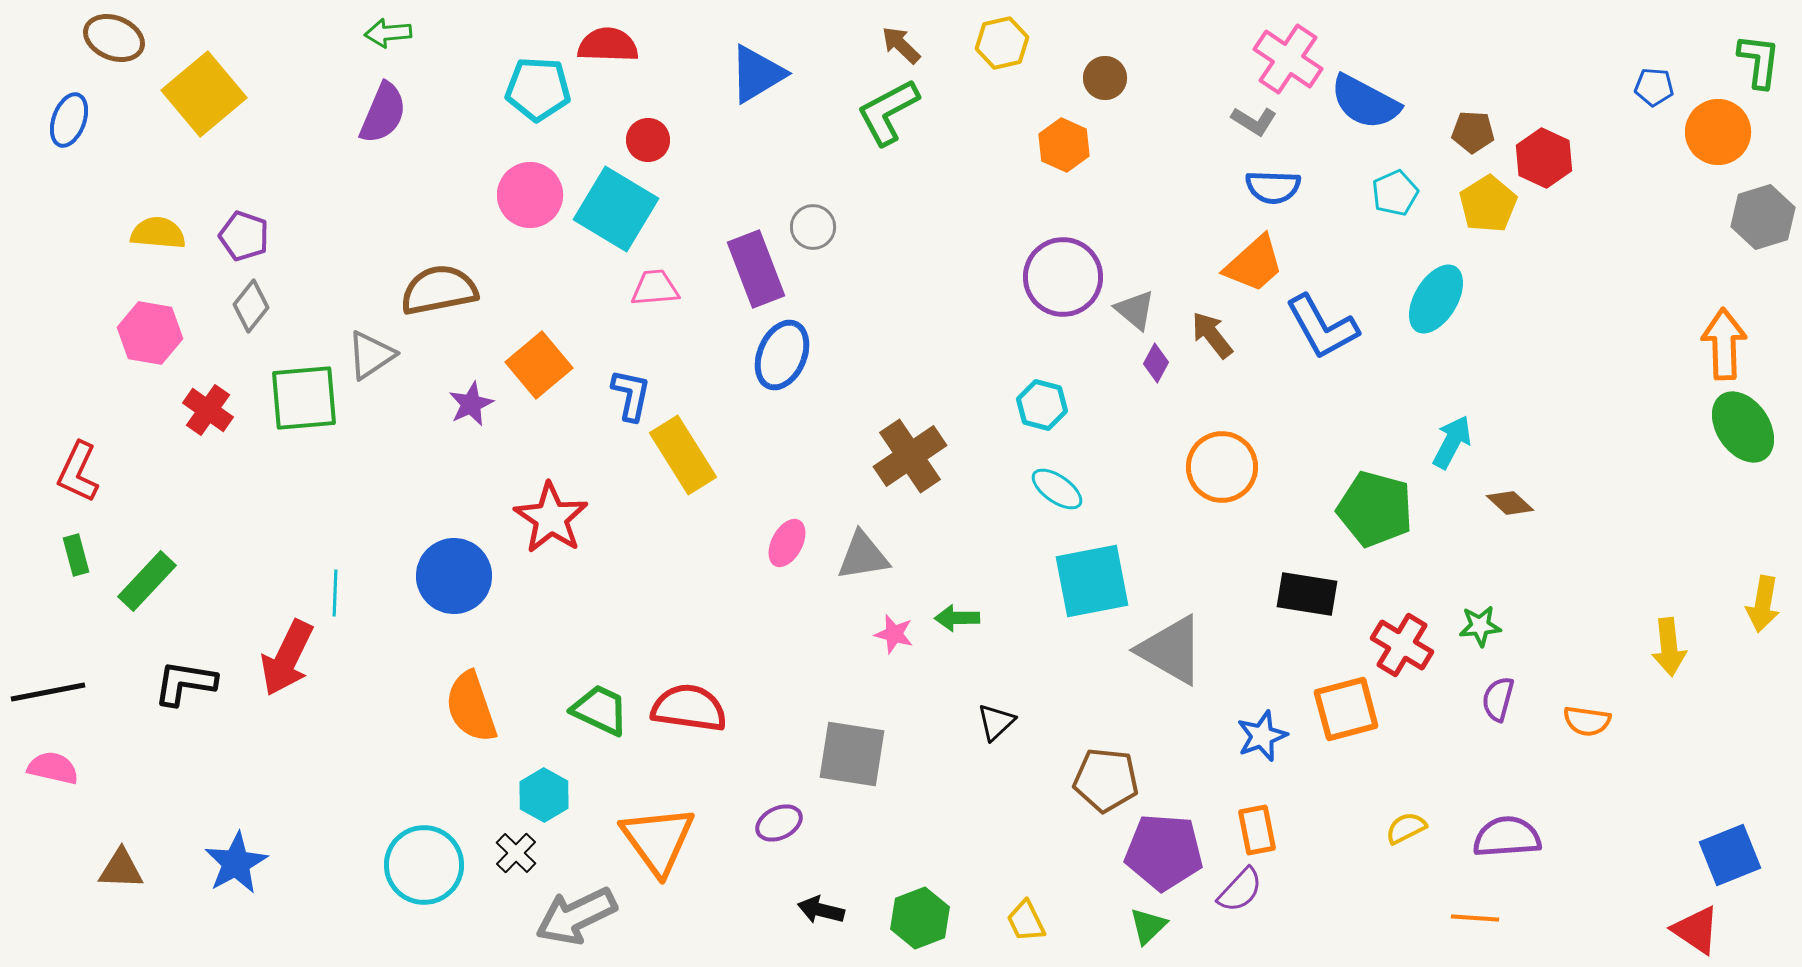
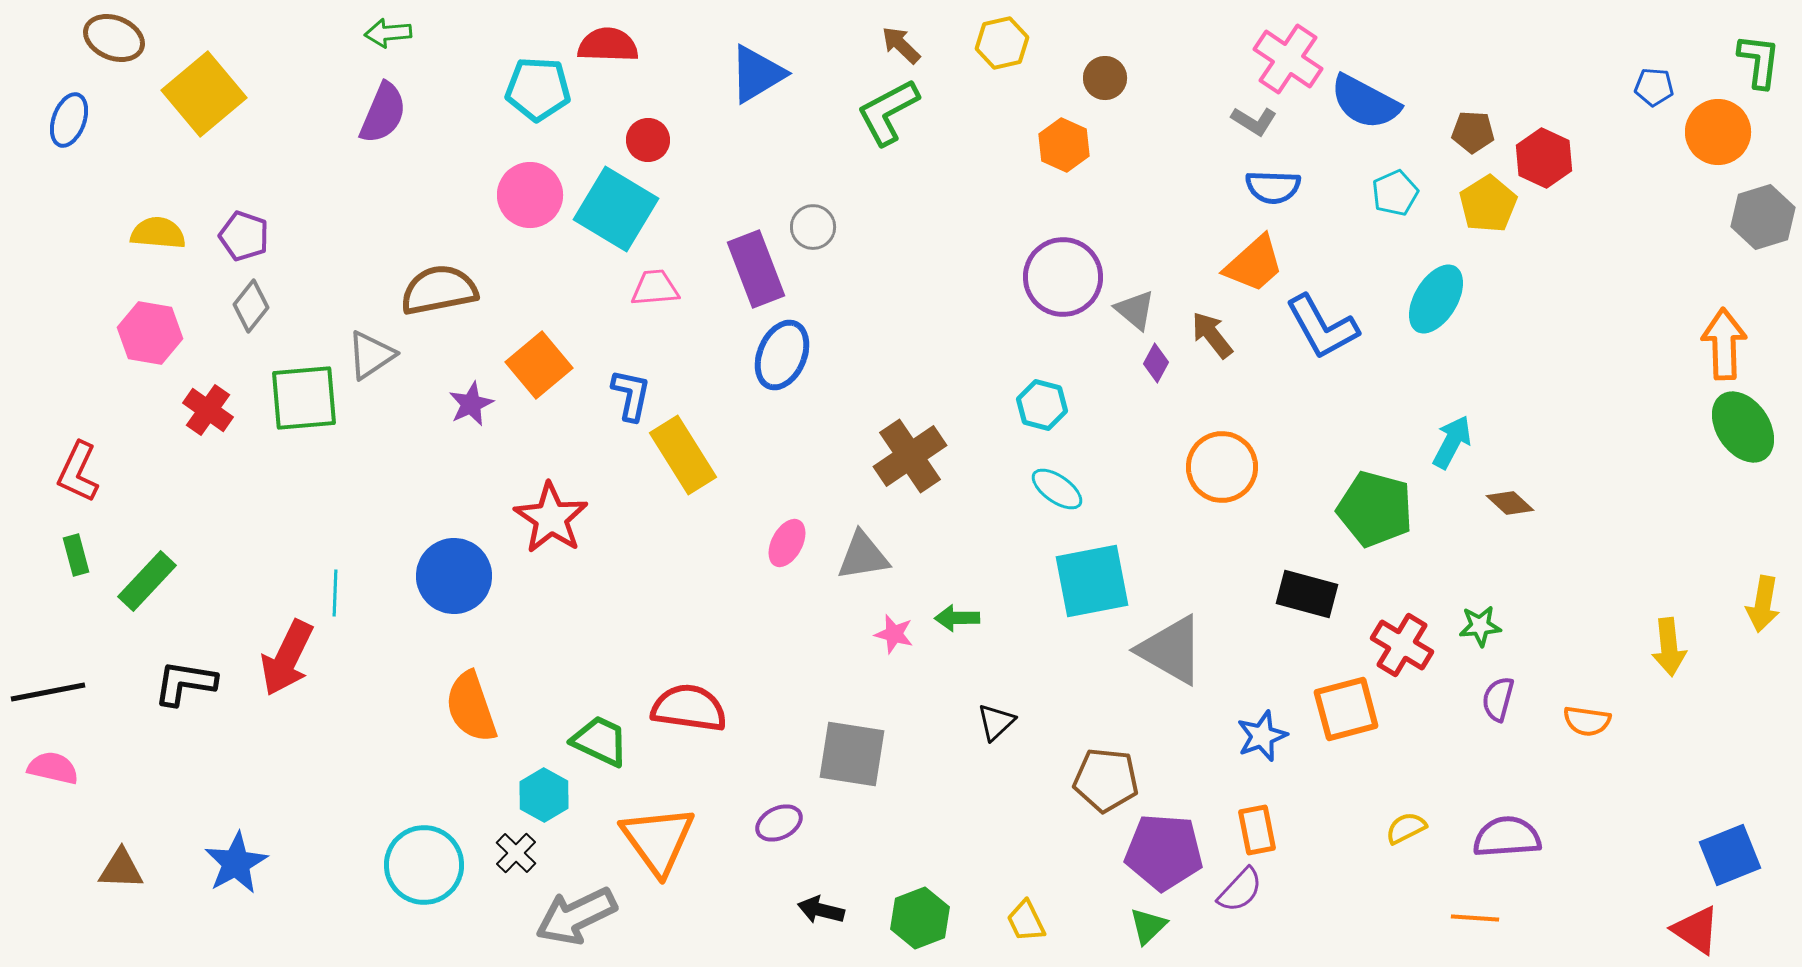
black rectangle at (1307, 594): rotated 6 degrees clockwise
green trapezoid at (600, 710): moved 31 px down
